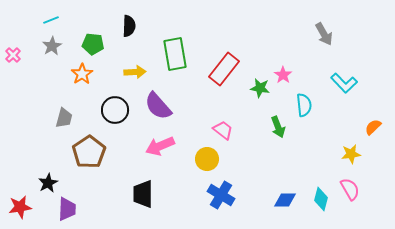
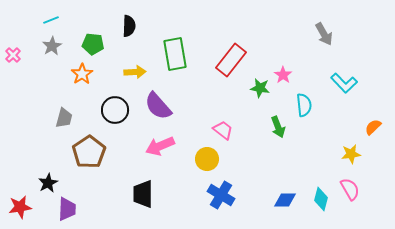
red rectangle: moved 7 px right, 9 px up
